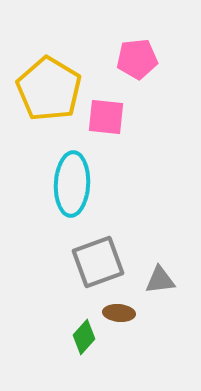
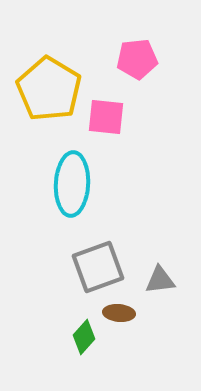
gray square: moved 5 px down
